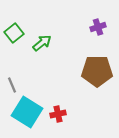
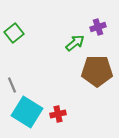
green arrow: moved 33 px right
